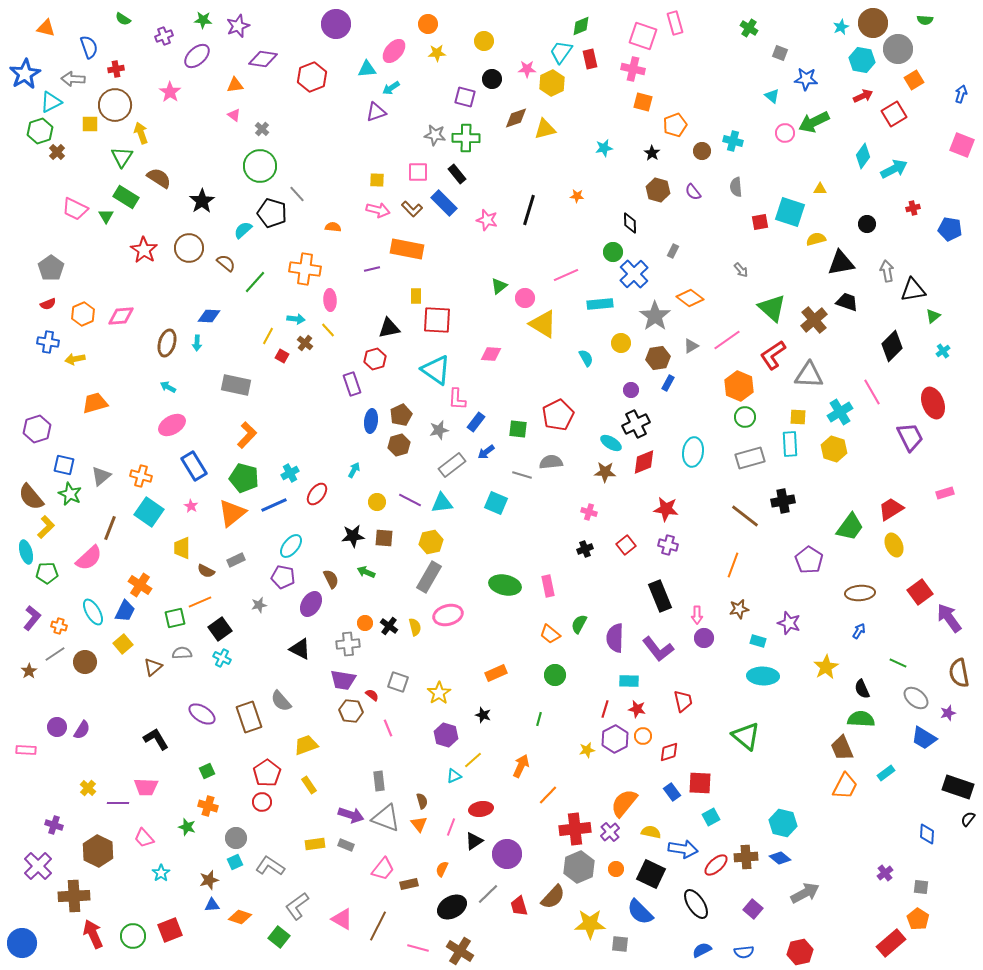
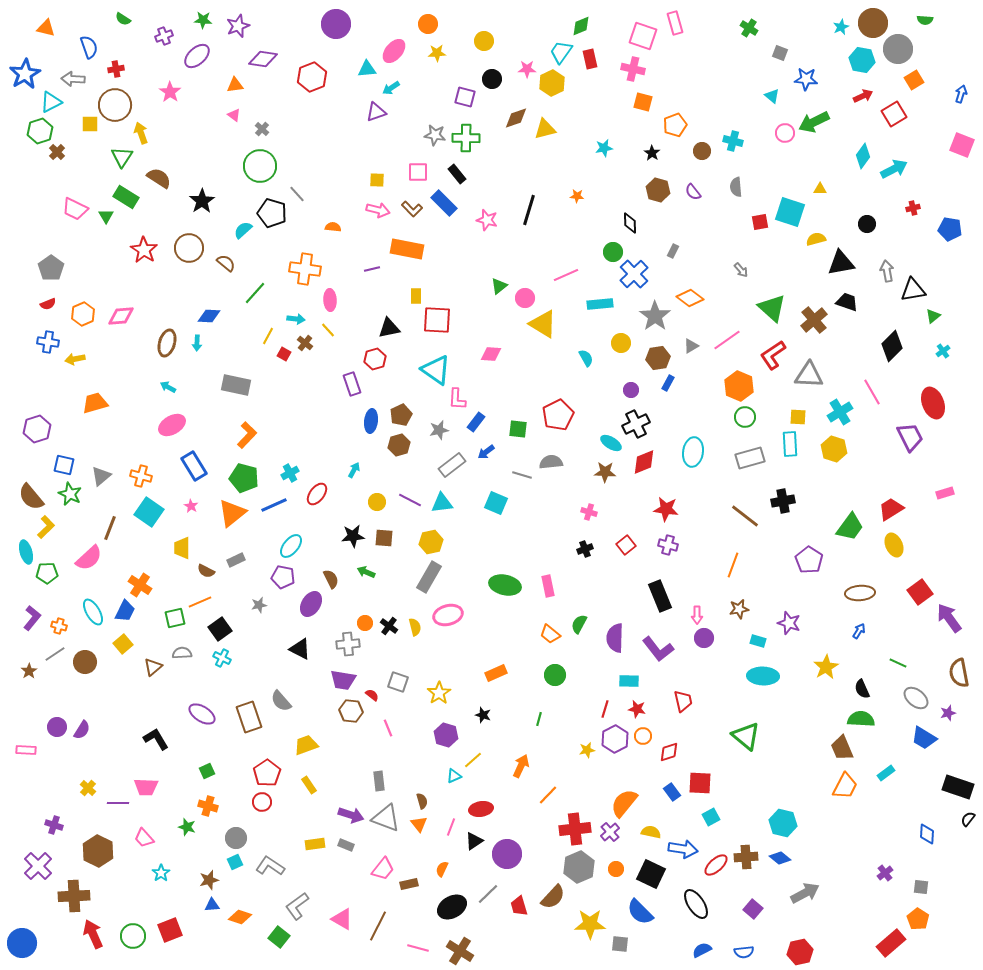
green line at (255, 282): moved 11 px down
red square at (282, 356): moved 2 px right, 2 px up
